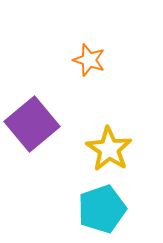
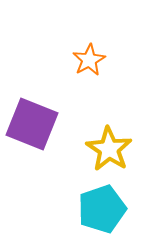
orange star: rotated 24 degrees clockwise
purple square: rotated 28 degrees counterclockwise
